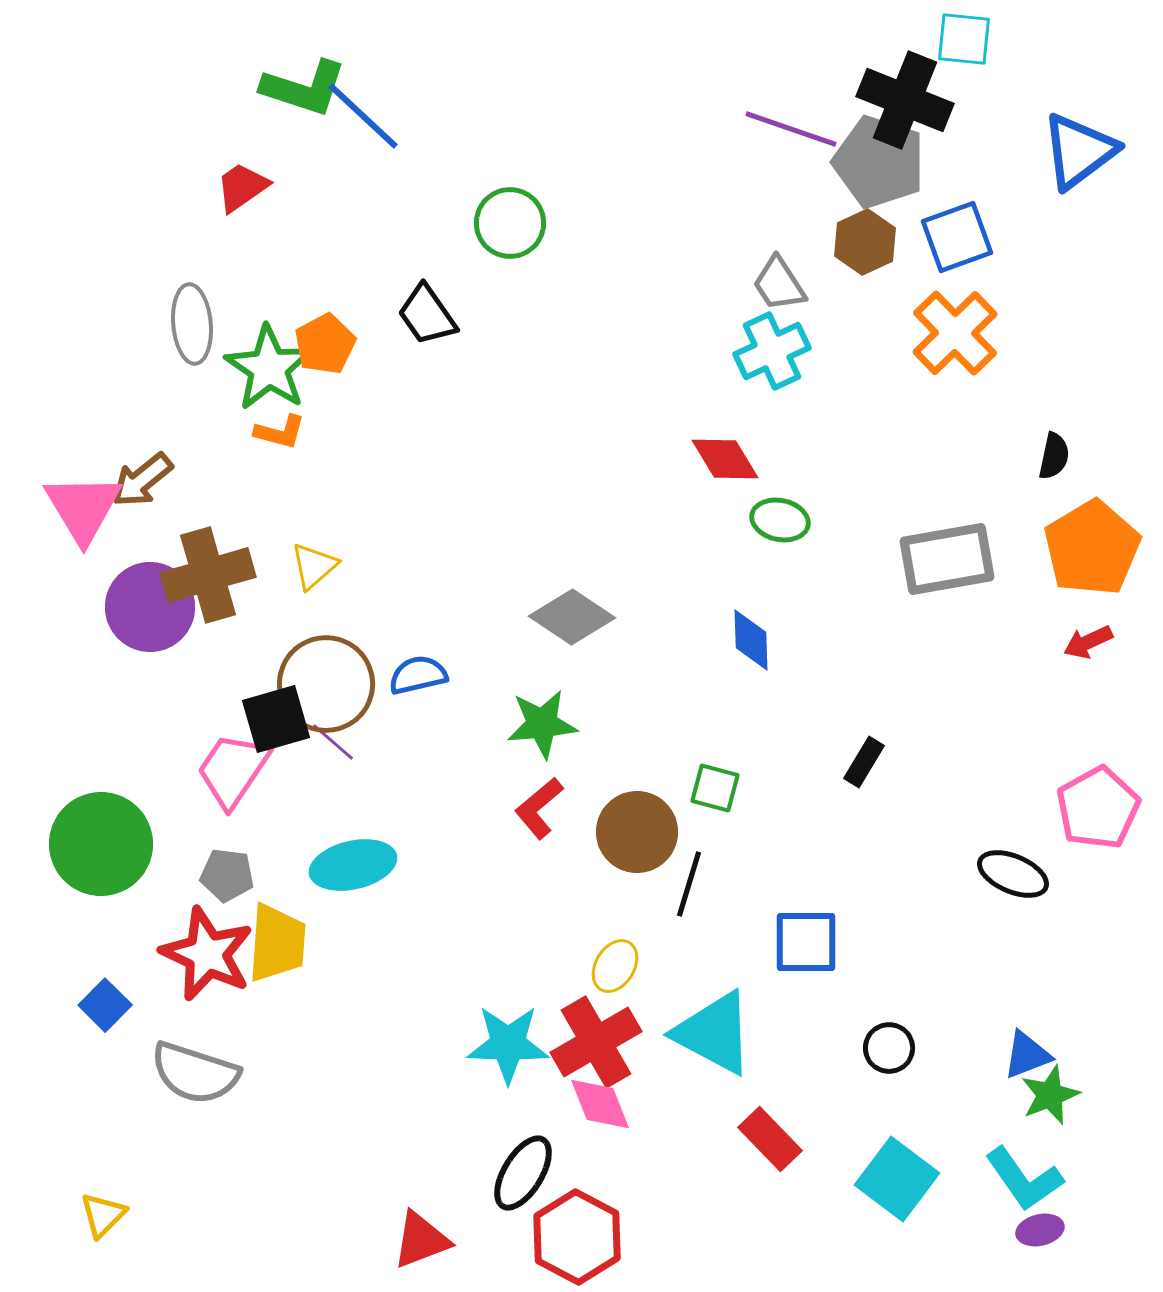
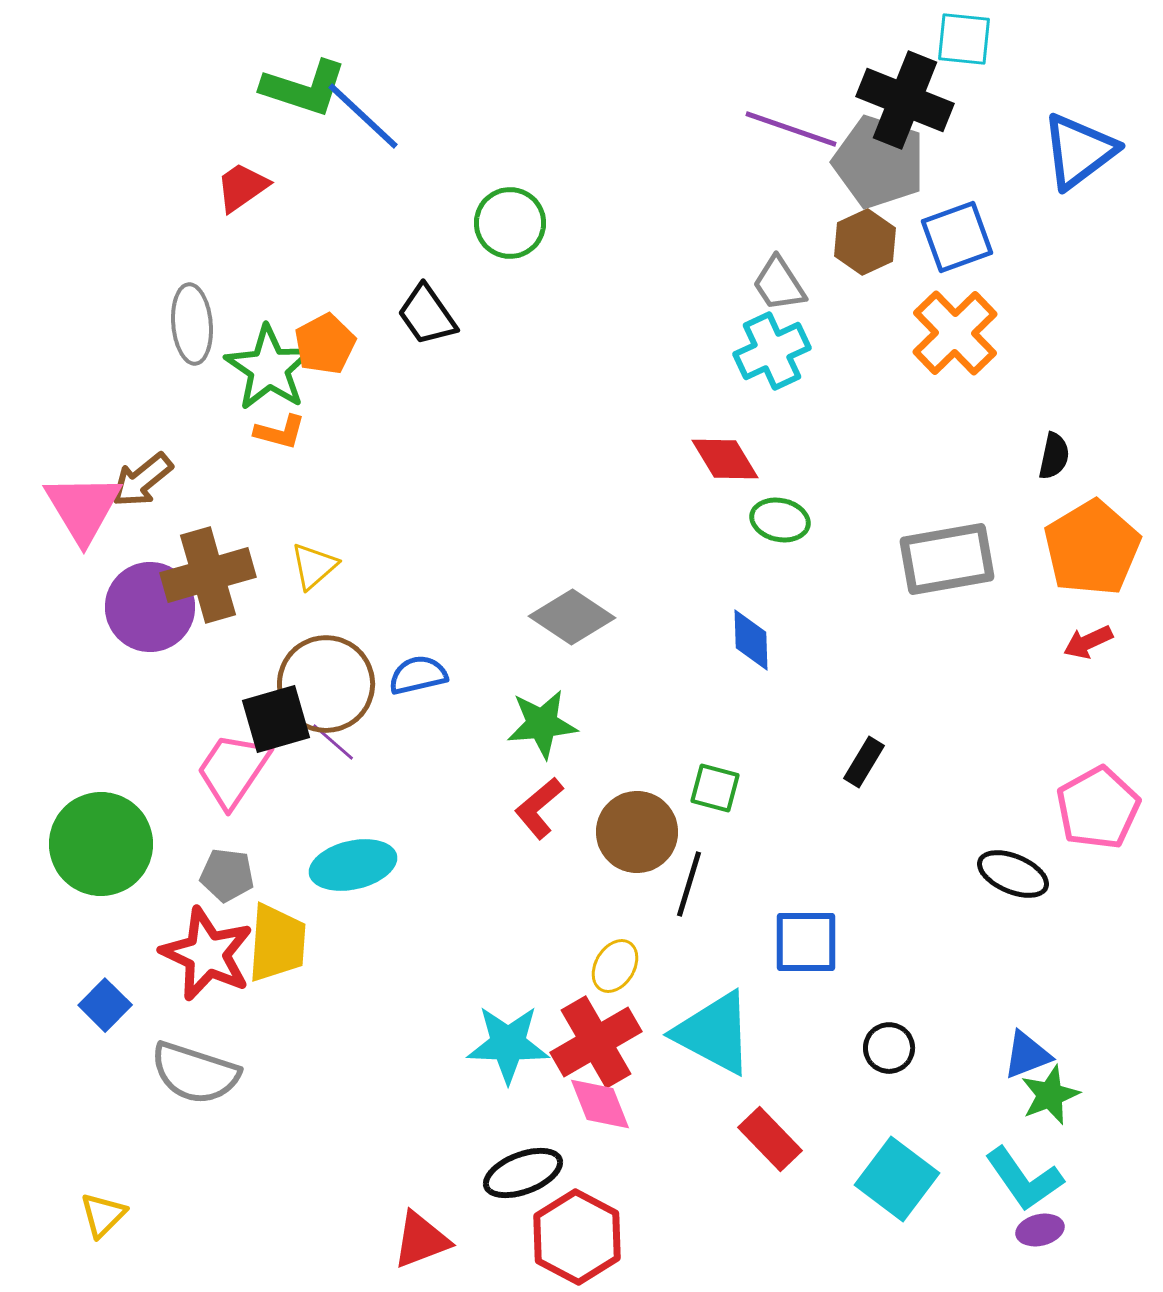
black ellipse at (523, 1173): rotated 38 degrees clockwise
